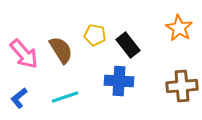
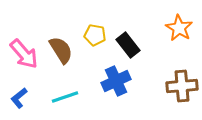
blue cross: moved 3 px left; rotated 28 degrees counterclockwise
